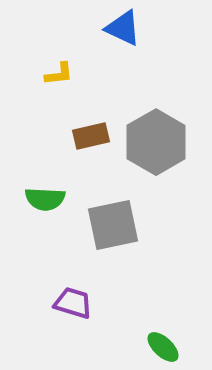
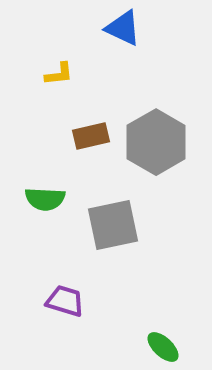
purple trapezoid: moved 8 px left, 2 px up
